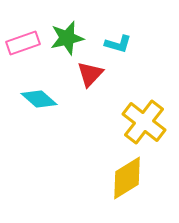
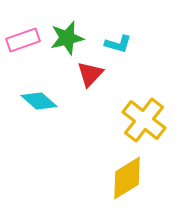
pink rectangle: moved 3 px up
cyan diamond: moved 2 px down
yellow cross: moved 2 px up
